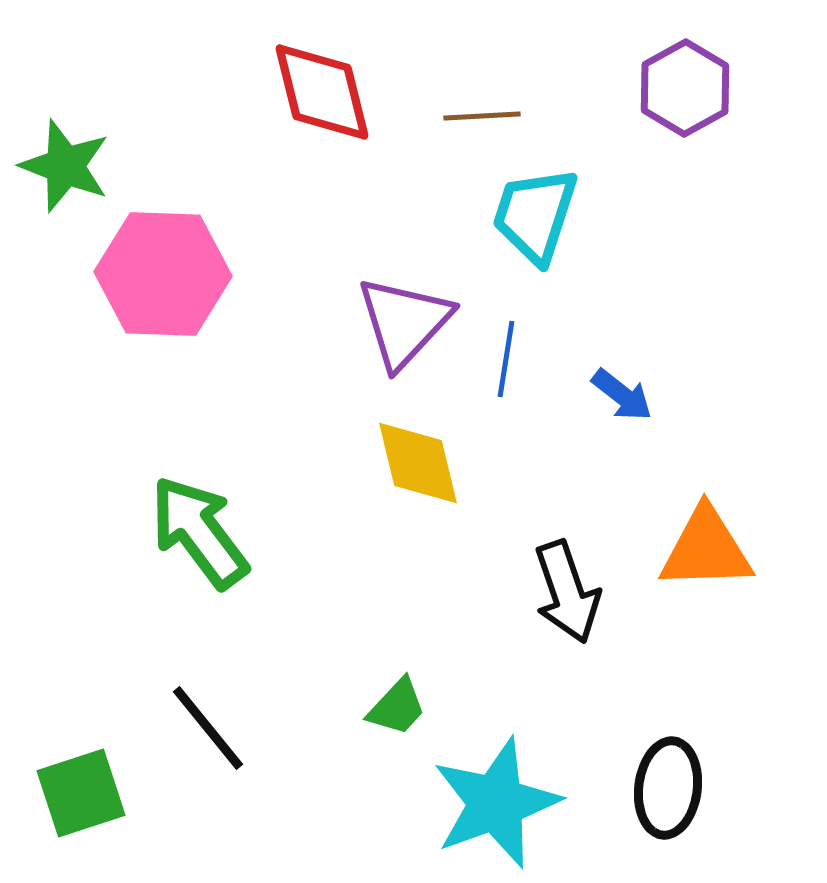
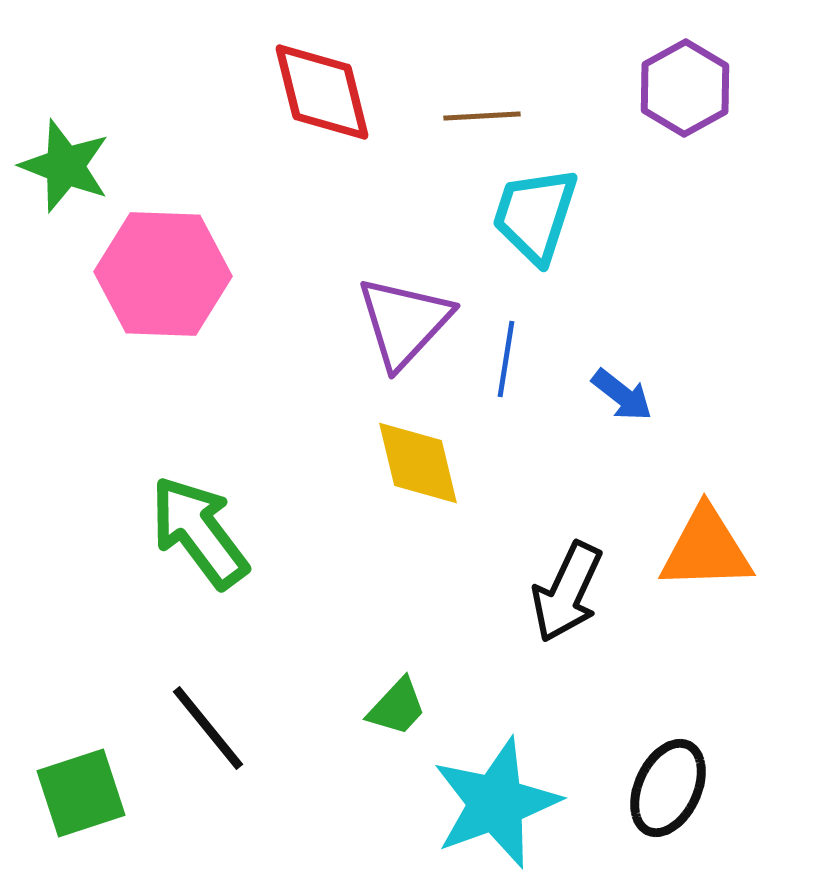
black arrow: rotated 44 degrees clockwise
black ellipse: rotated 18 degrees clockwise
